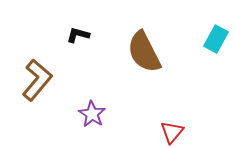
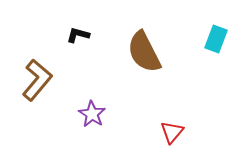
cyan rectangle: rotated 8 degrees counterclockwise
